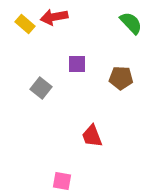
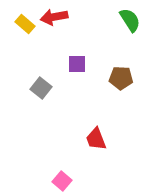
green semicircle: moved 1 px left, 3 px up; rotated 10 degrees clockwise
red trapezoid: moved 4 px right, 3 px down
pink square: rotated 30 degrees clockwise
